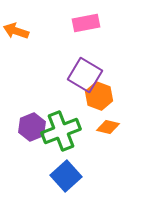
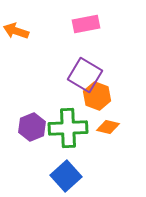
pink rectangle: moved 1 px down
orange hexagon: moved 2 px left
green cross: moved 7 px right, 3 px up; rotated 18 degrees clockwise
